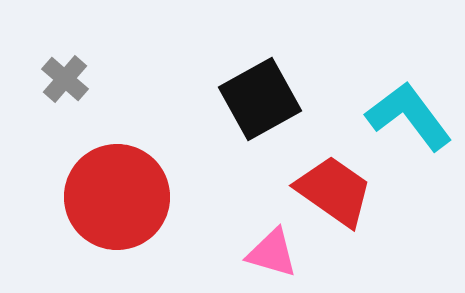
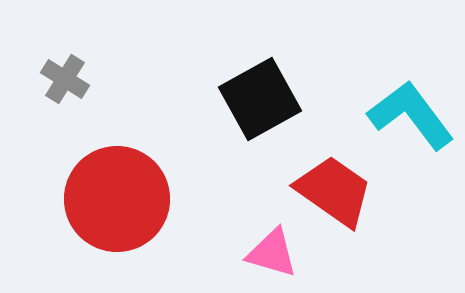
gray cross: rotated 9 degrees counterclockwise
cyan L-shape: moved 2 px right, 1 px up
red circle: moved 2 px down
